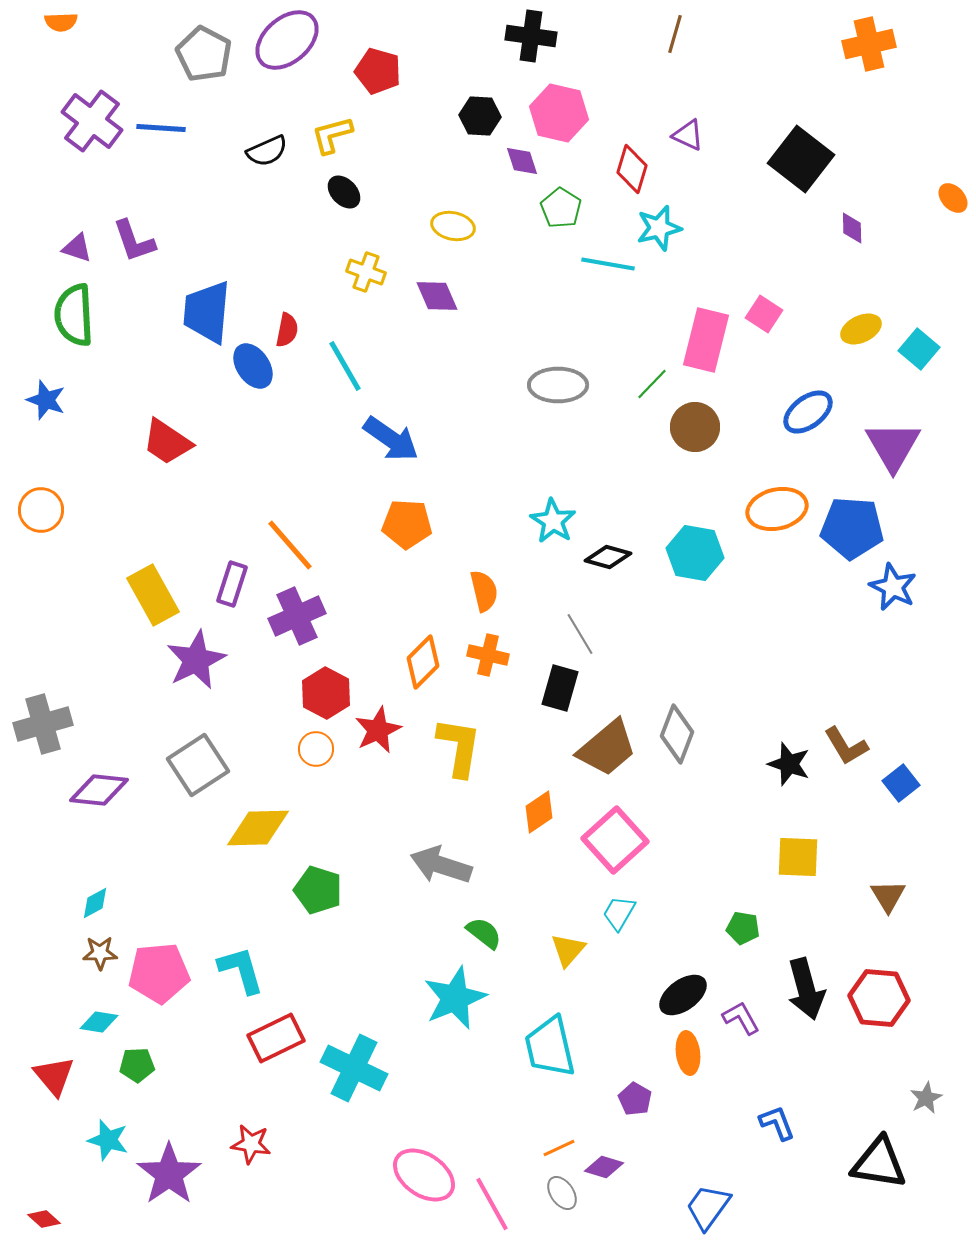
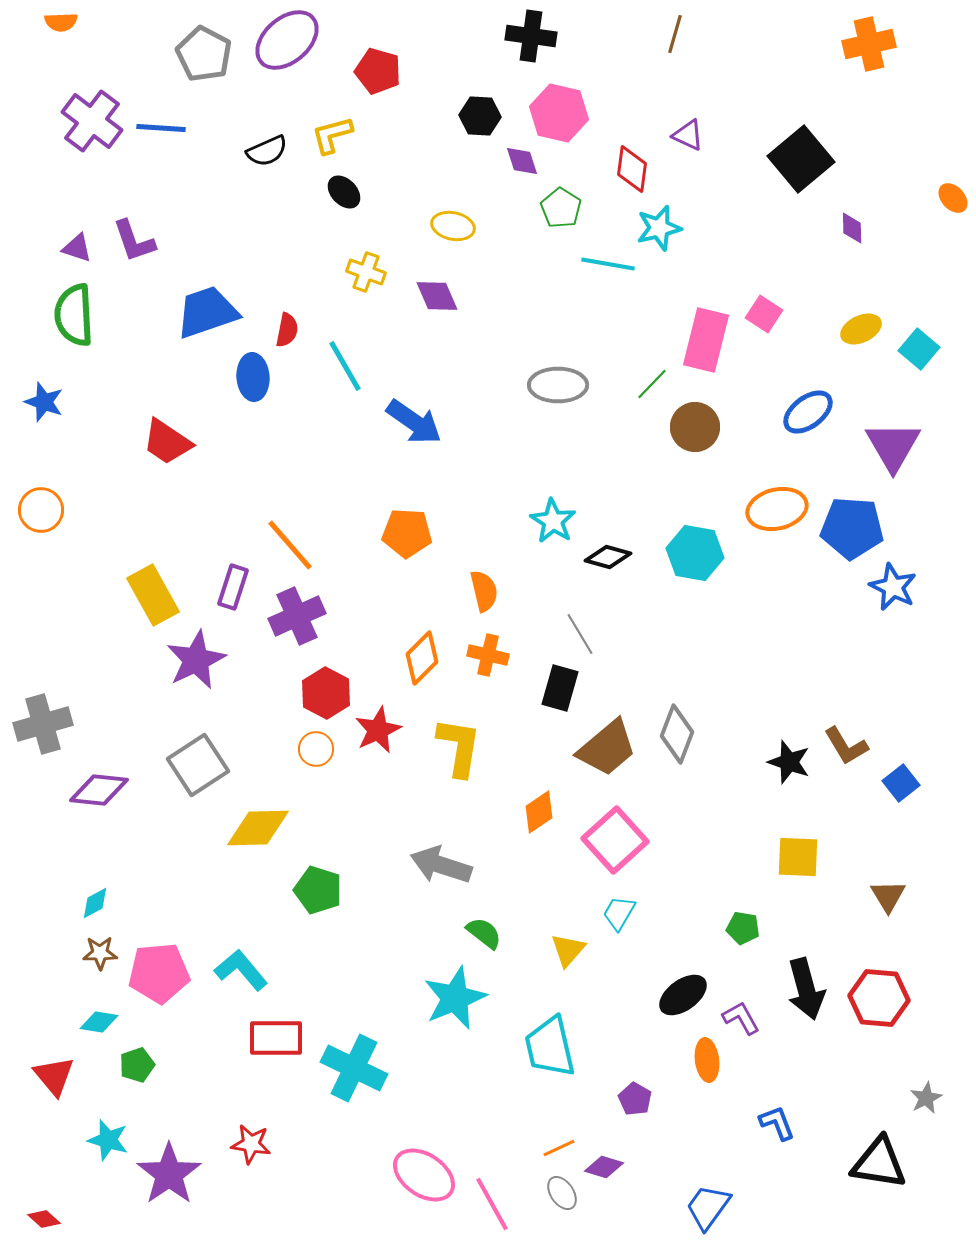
black square at (801, 159): rotated 12 degrees clockwise
red diamond at (632, 169): rotated 9 degrees counterclockwise
blue trapezoid at (207, 312): rotated 66 degrees clockwise
blue ellipse at (253, 366): moved 11 px down; rotated 30 degrees clockwise
blue star at (46, 400): moved 2 px left, 2 px down
blue arrow at (391, 439): moved 23 px right, 17 px up
orange pentagon at (407, 524): moved 9 px down
purple rectangle at (232, 584): moved 1 px right, 3 px down
orange diamond at (423, 662): moved 1 px left, 4 px up
black star at (789, 764): moved 2 px up
cyan L-shape at (241, 970): rotated 24 degrees counterclockwise
red rectangle at (276, 1038): rotated 26 degrees clockwise
orange ellipse at (688, 1053): moved 19 px right, 7 px down
green pentagon at (137, 1065): rotated 16 degrees counterclockwise
